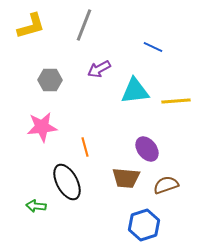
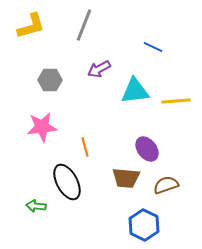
blue hexagon: rotated 16 degrees counterclockwise
